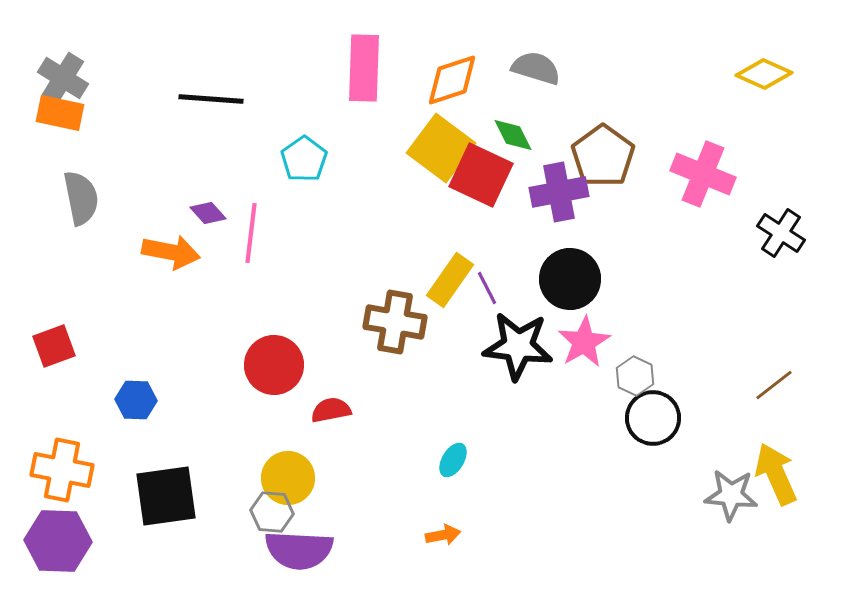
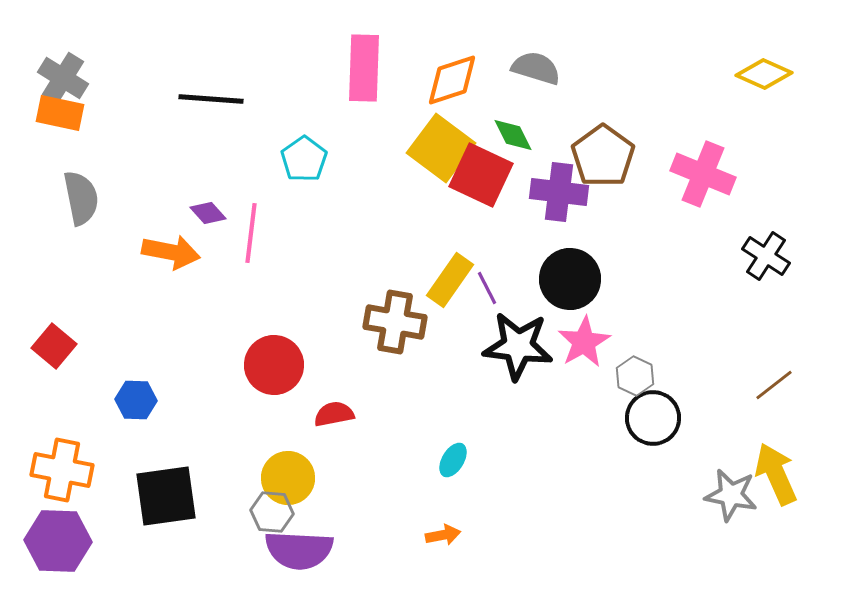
purple cross at (559, 192): rotated 18 degrees clockwise
black cross at (781, 233): moved 15 px left, 23 px down
red square at (54, 346): rotated 30 degrees counterclockwise
red semicircle at (331, 410): moved 3 px right, 4 px down
gray star at (731, 495): rotated 6 degrees clockwise
